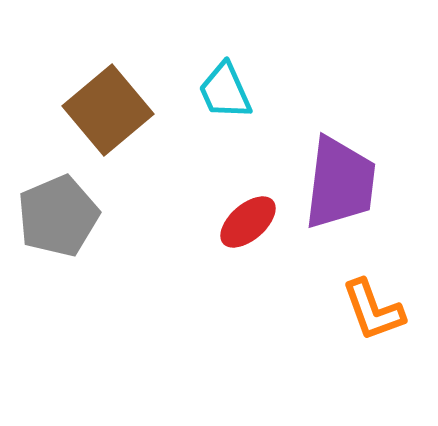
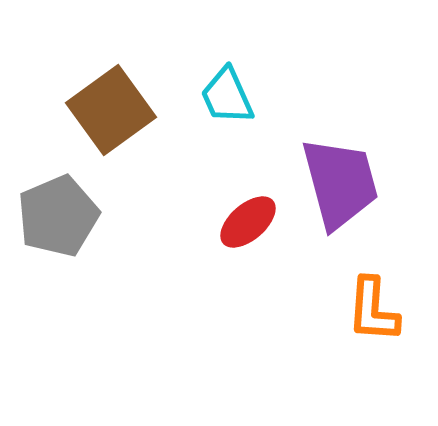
cyan trapezoid: moved 2 px right, 5 px down
brown square: moved 3 px right; rotated 4 degrees clockwise
purple trapezoid: rotated 22 degrees counterclockwise
orange L-shape: rotated 24 degrees clockwise
